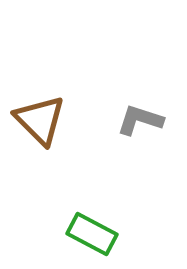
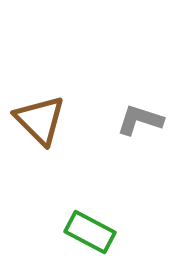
green rectangle: moved 2 px left, 2 px up
